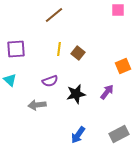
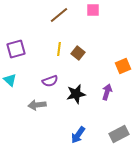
pink square: moved 25 px left
brown line: moved 5 px right
purple square: rotated 12 degrees counterclockwise
purple arrow: rotated 21 degrees counterclockwise
